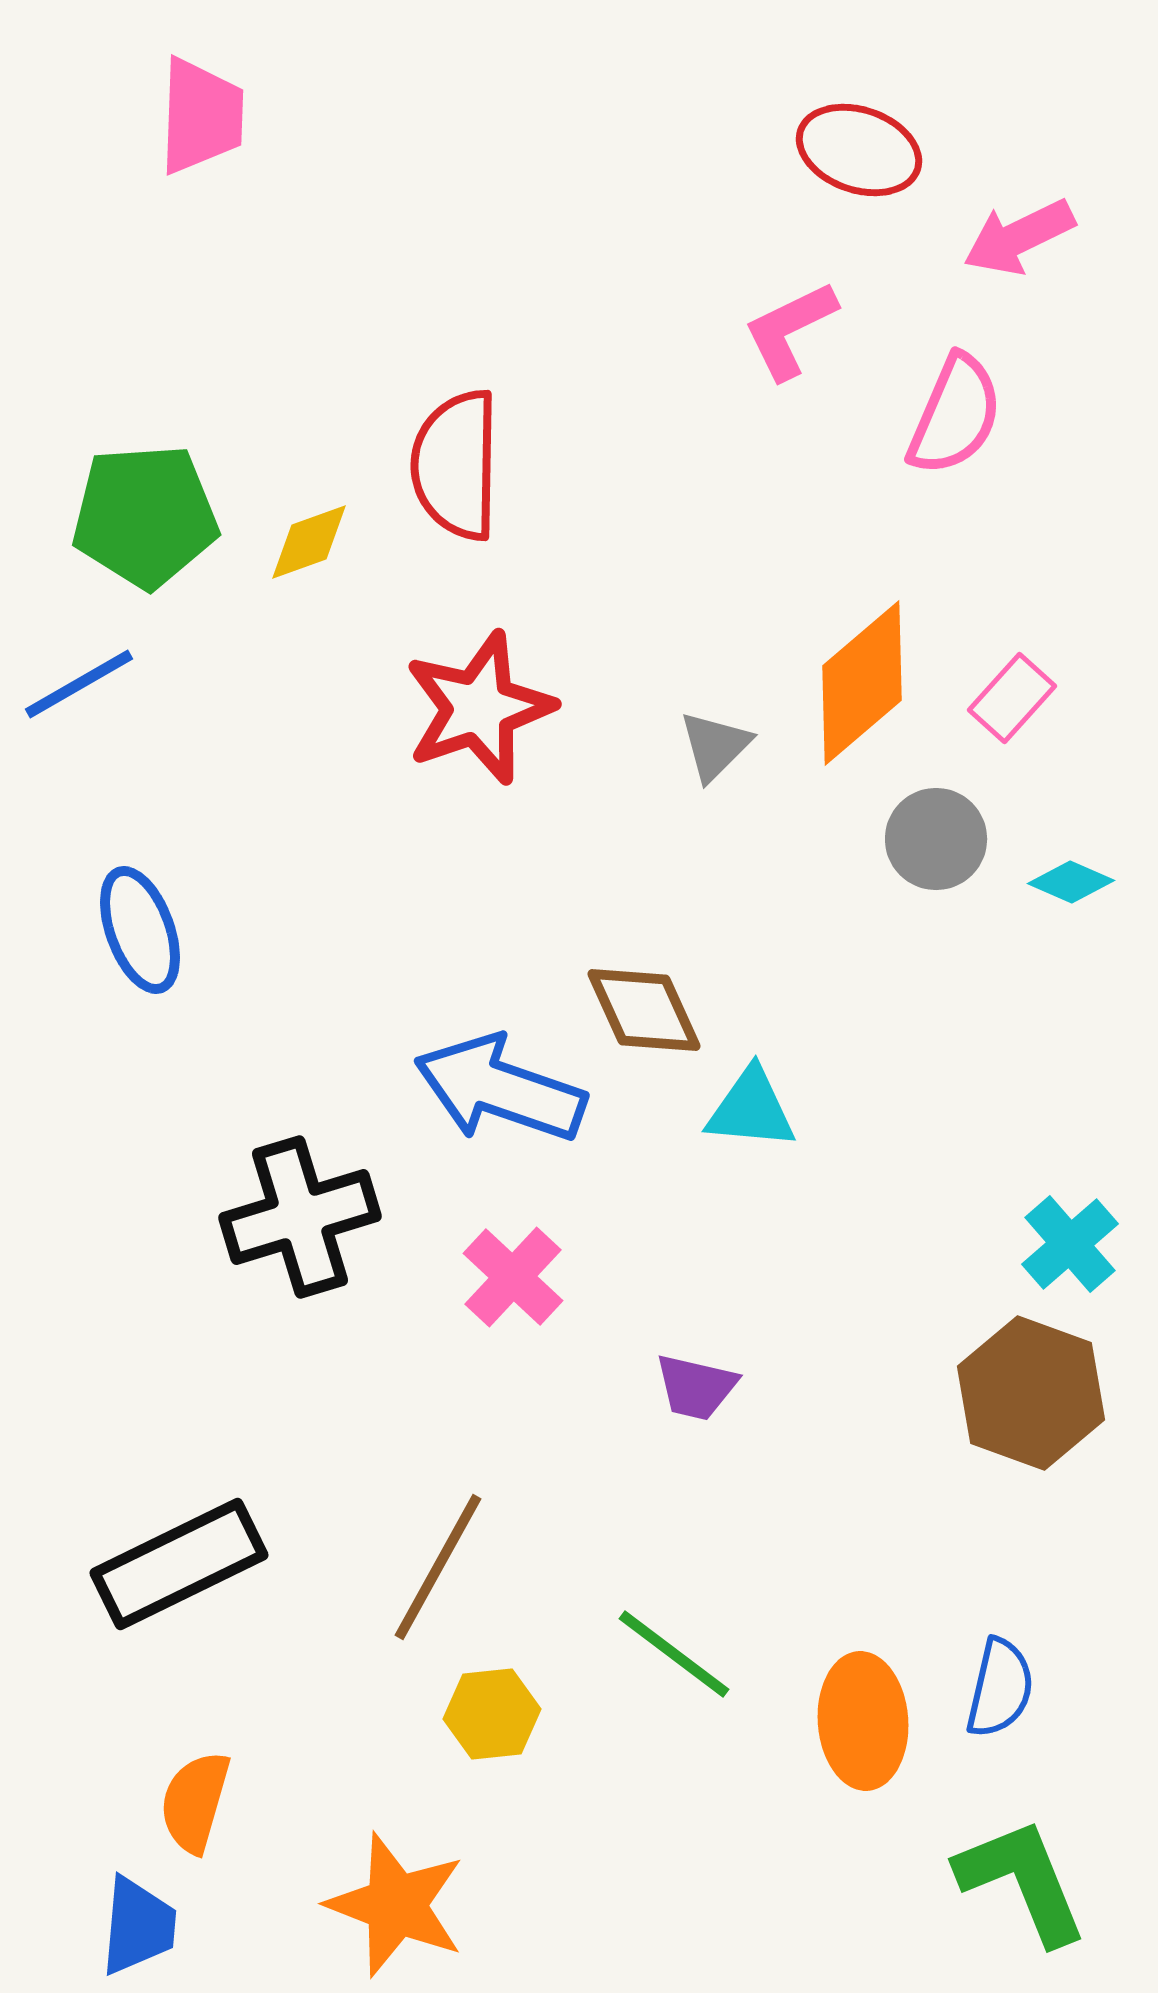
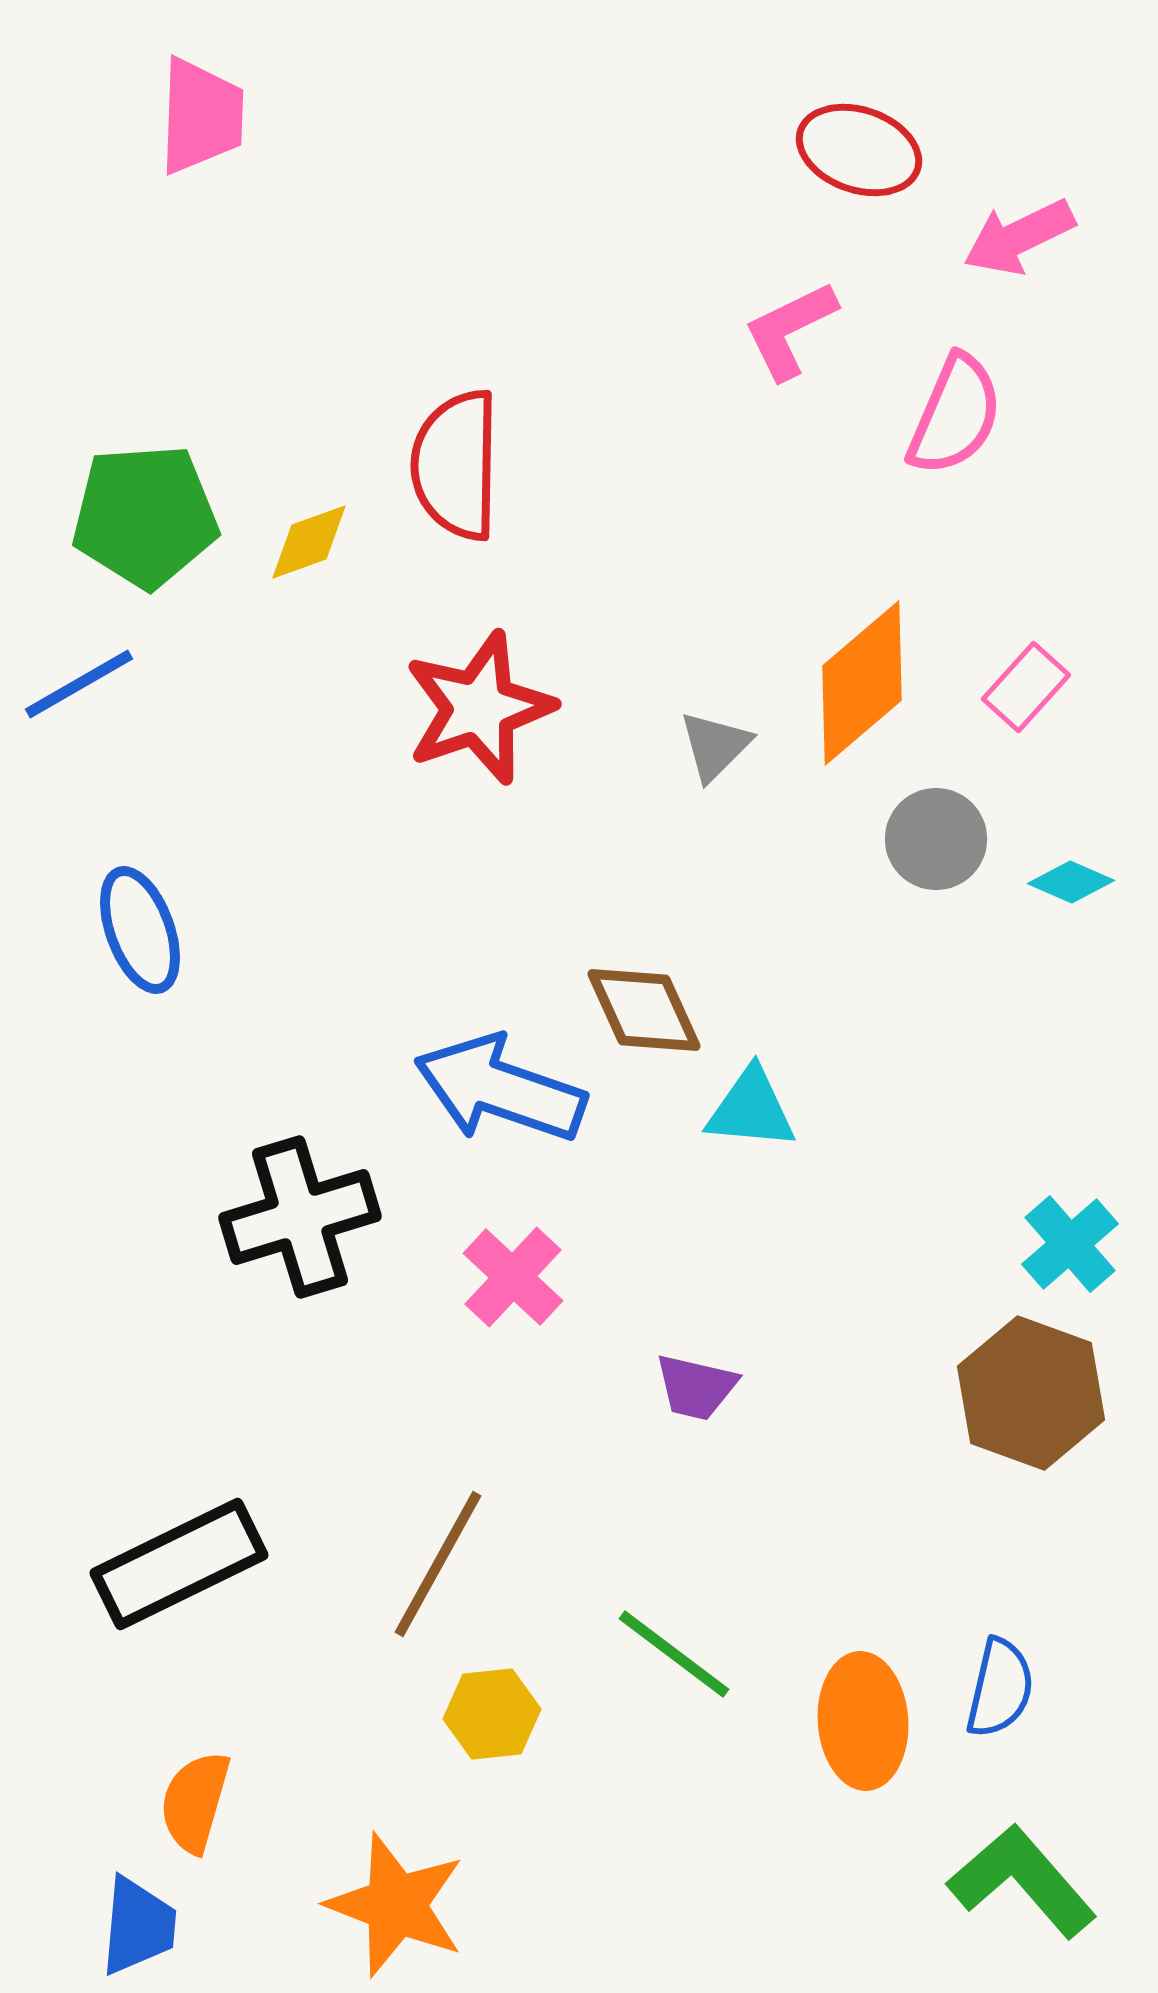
pink rectangle: moved 14 px right, 11 px up
brown line: moved 3 px up
green L-shape: rotated 19 degrees counterclockwise
